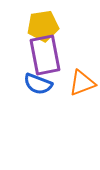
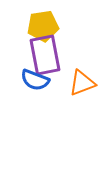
blue semicircle: moved 3 px left, 4 px up
